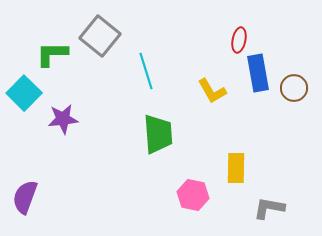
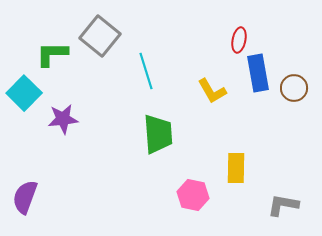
gray L-shape: moved 14 px right, 3 px up
